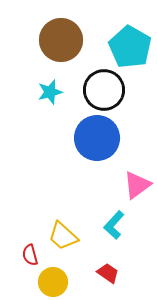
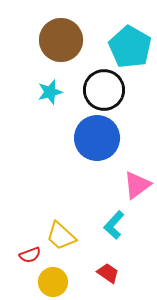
yellow trapezoid: moved 2 px left
red semicircle: rotated 95 degrees counterclockwise
